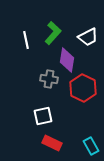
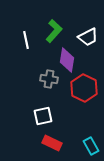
green L-shape: moved 1 px right, 2 px up
red hexagon: moved 1 px right
